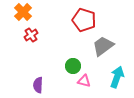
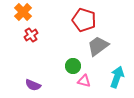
gray trapezoid: moved 5 px left
purple semicircle: moved 5 px left; rotated 70 degrees counterclockwise
